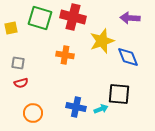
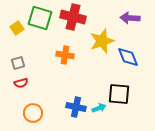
yellow square: moved 6 px right; rotated 24 degrees counterclockwise
gray square: rotated 24 degrees counterclockwise
cyan arrow: moved 2 px left, 1 px up
